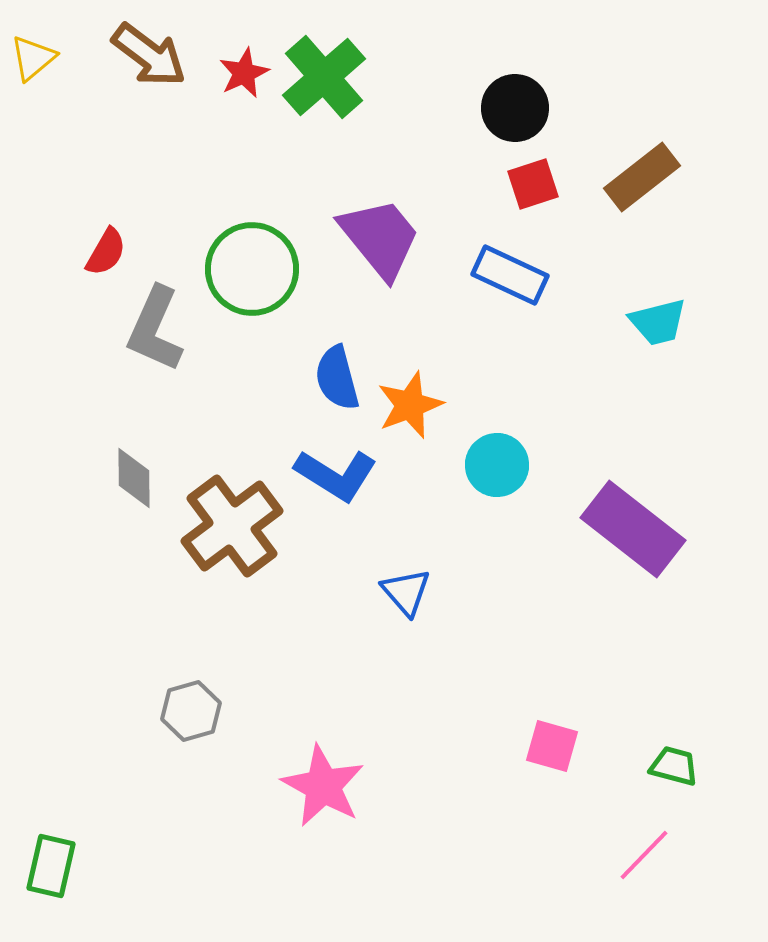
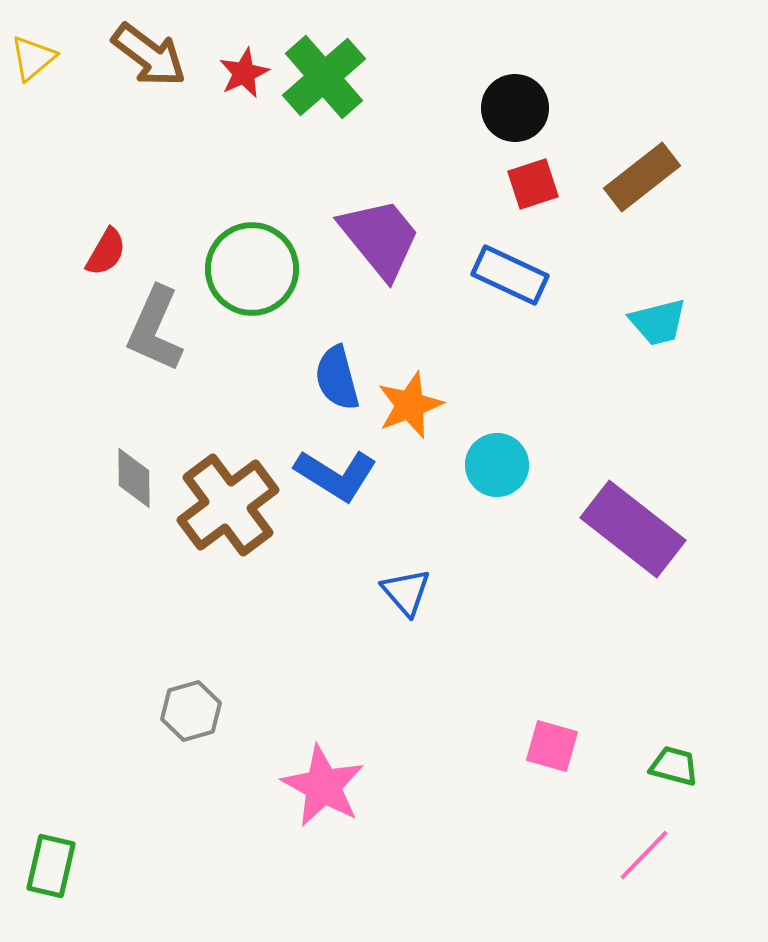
brown cross: moved 4 px left, 21 px up
